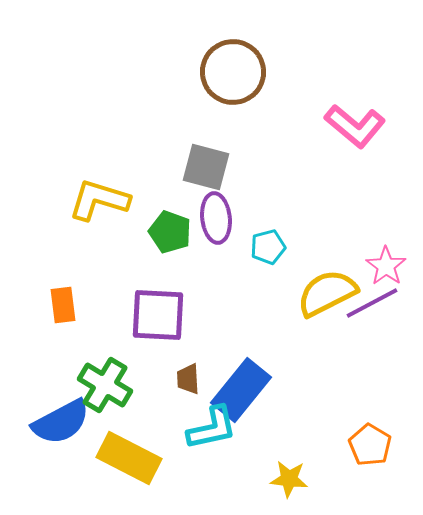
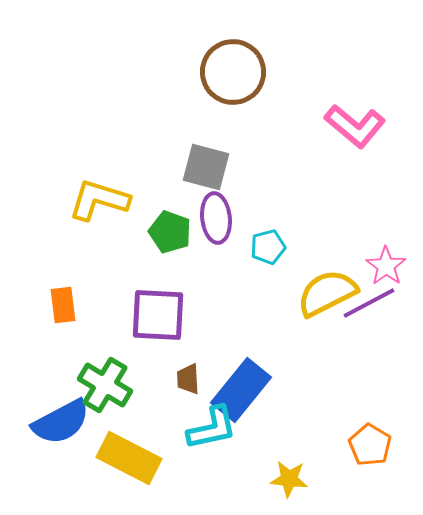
purple line: moved 3 px left
